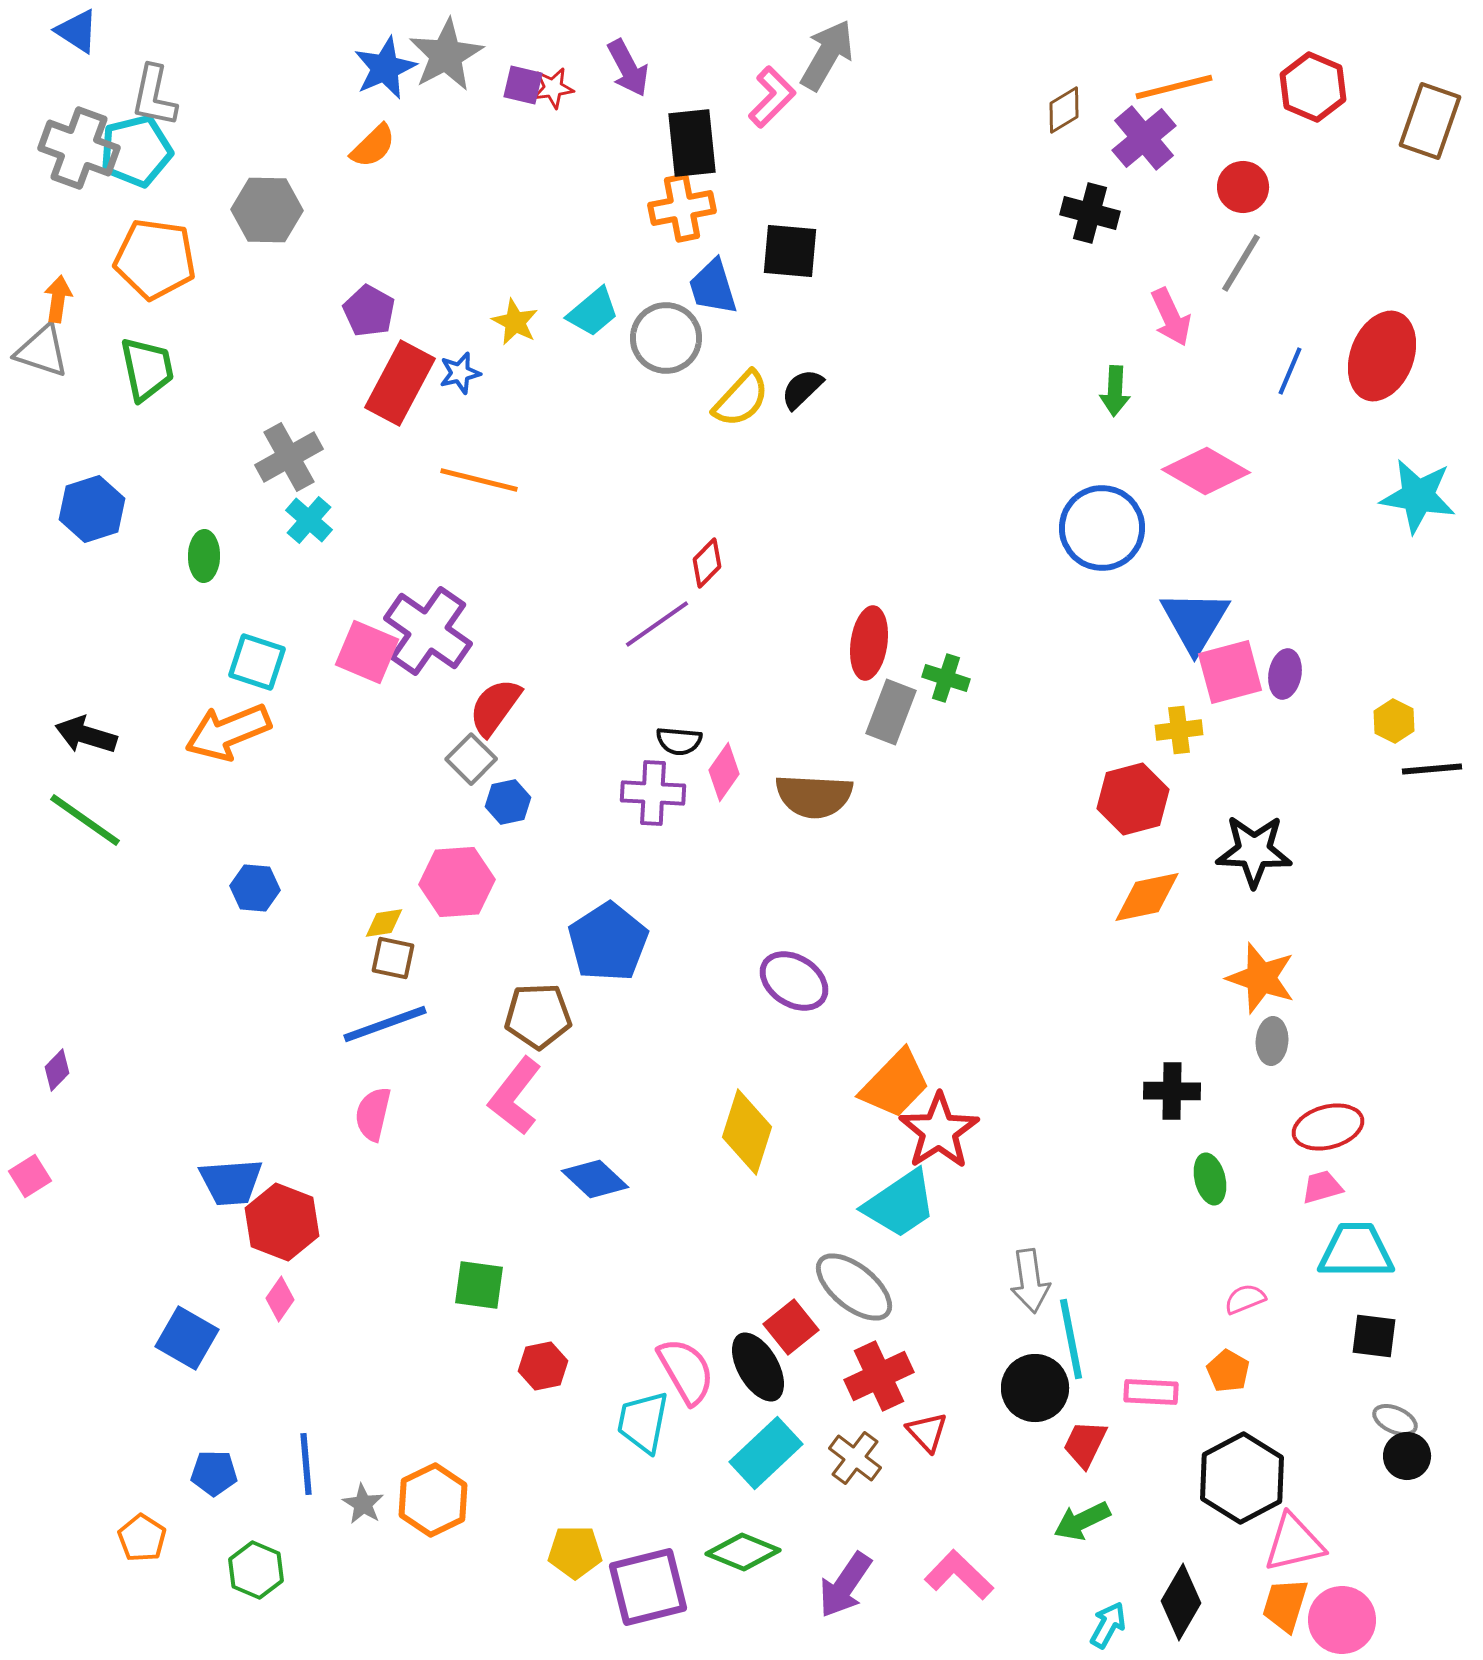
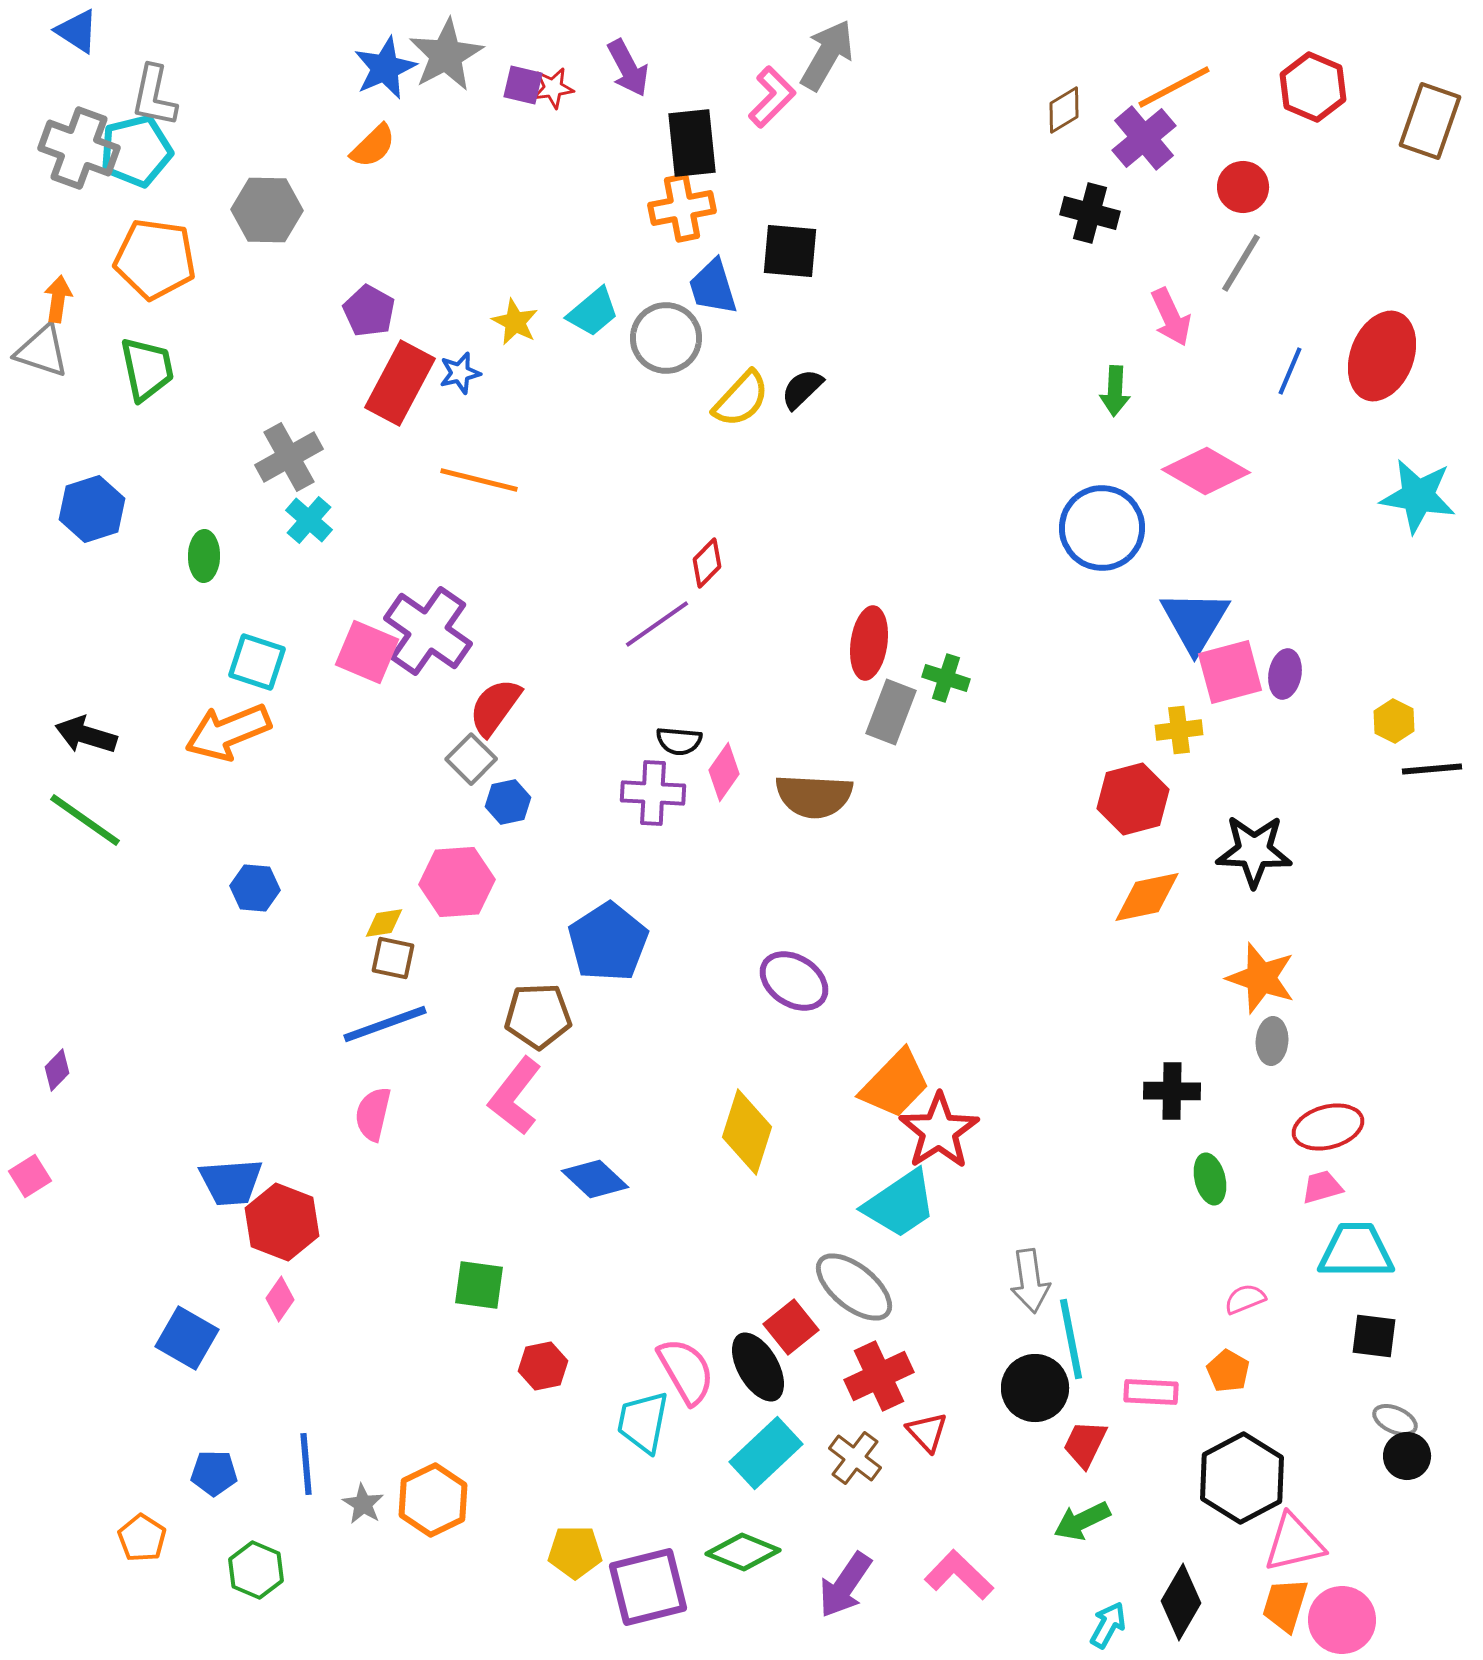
orange line at (1174, 87): rotated 14 degrees counterclockwise
